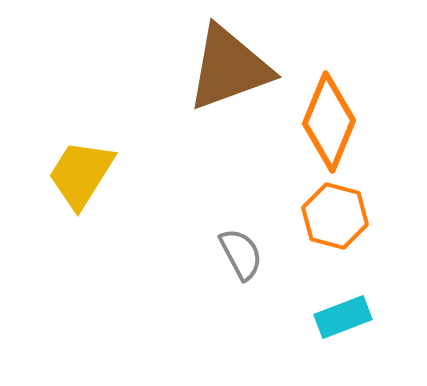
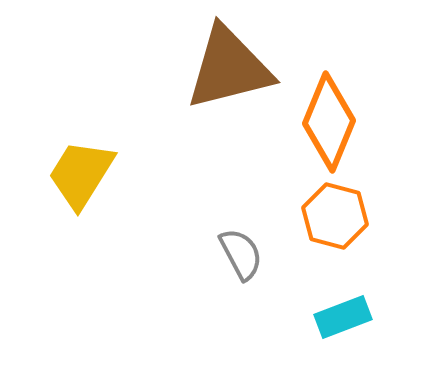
brown triangle: rotated 6 degrees clockwise
